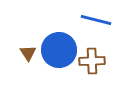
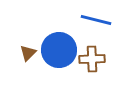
brown triangle: rotated 18 degrees clockwise
brown cross: moved 2 px up
